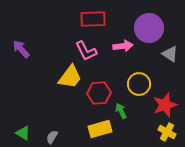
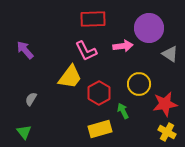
purple arrow: moved 4 px right, 1 px down
red hexagon: rotated 25 degrees counterclockwise
red star: moved 1 px up; rotated 10 degrees clockwise
green arrow: moved 2 px right
green triangle: moved 1 px right, 1 px up; rotated 21 degrees clockwise
gray semicircle: moved 21 px left, 38 px up
